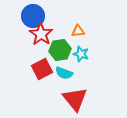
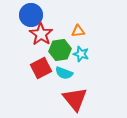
blue circle: moved 2 px left, 1 px up
red square: moved 1 px left, 1 px up
